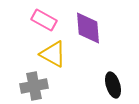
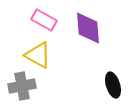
yellow triangle: moved 15 px left, 1 px down
gray cross: moved 12 px left
